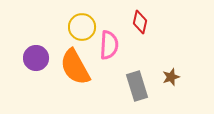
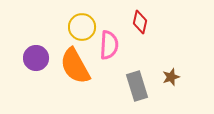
orange semicircle: moved 1 px up
